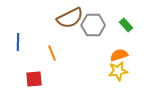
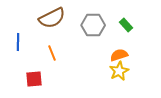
brown semicircle: moved 18 px left
yellow star: moved 1 px right; rotated 18 degrees counterclockwise
